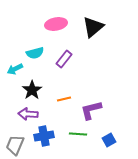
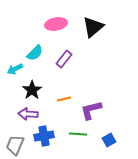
cyan semicircle: rotated 30 degrees counterclockwise
